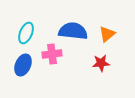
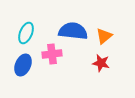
orange triangle: moved 3 px left, 2 px down
red star: rotated 18 degrees clockwise
